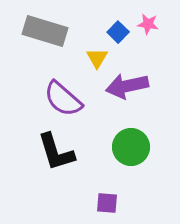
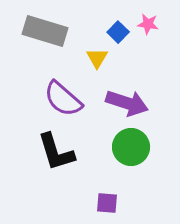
purple arrow: moved 17 px down; rotated 150 degrees counterclockwise
